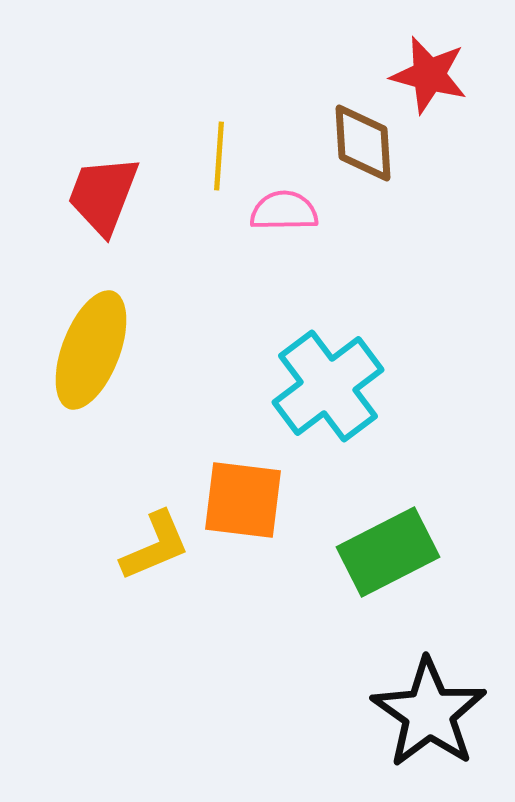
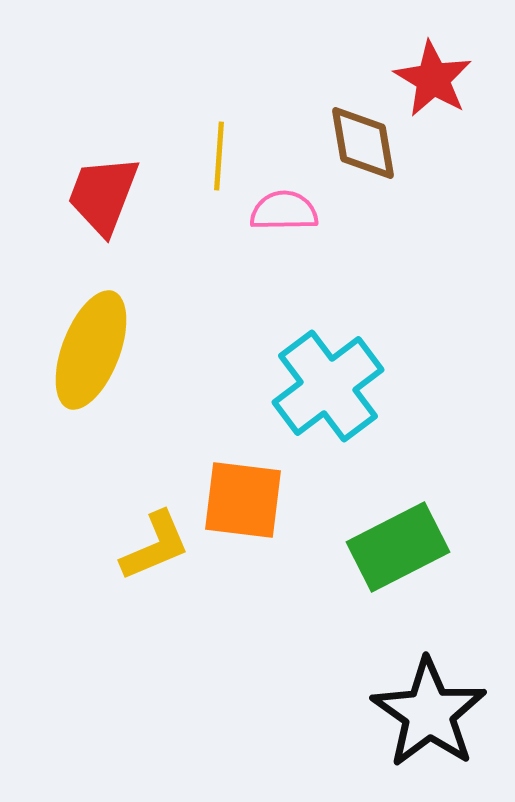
red star: moved 4 px right, 4 px down; rotated 16 degrees clockwise
brown diamond: rotated 6 degrees counterclockwise
green rectangle: moved 10 px right, 5 px up
